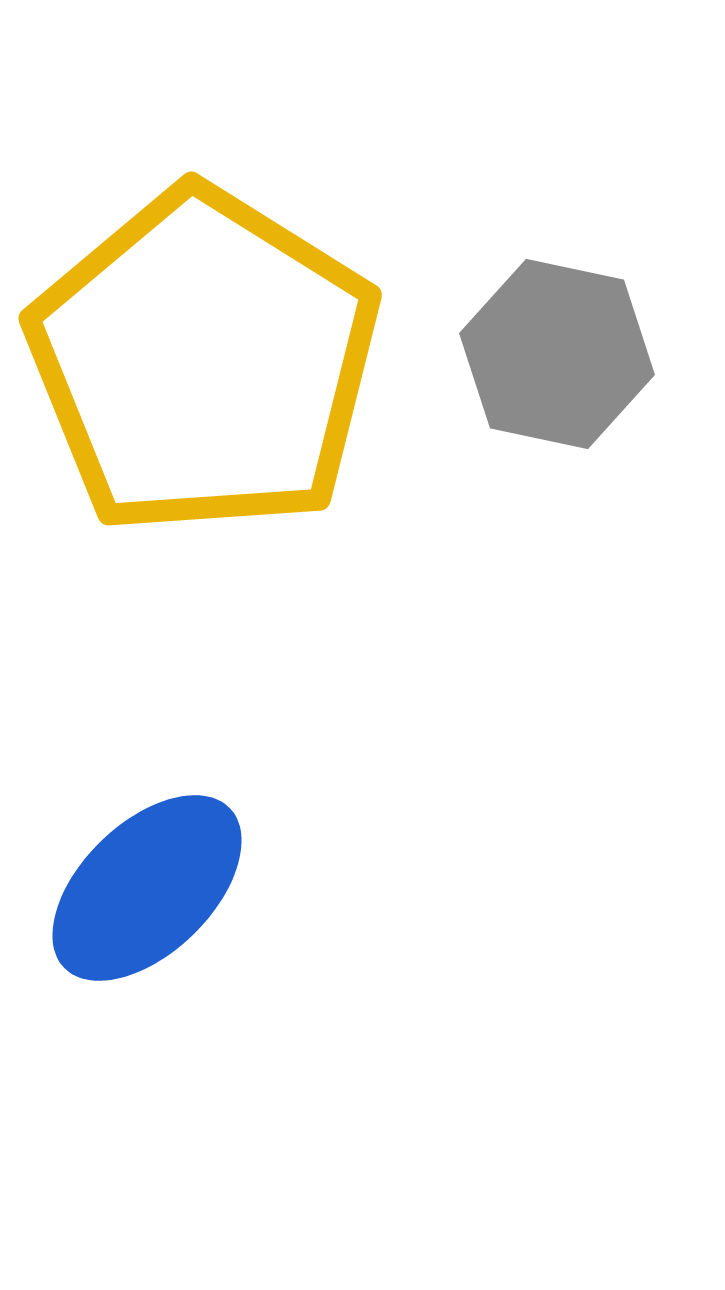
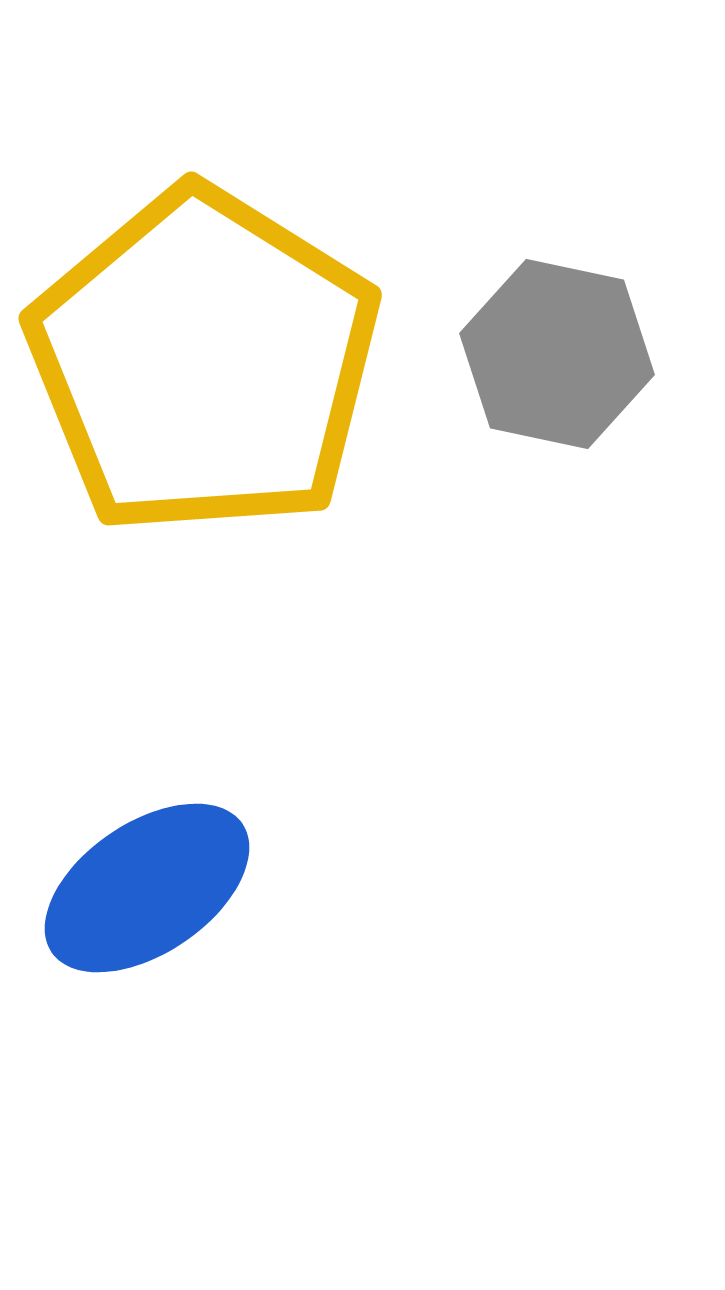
blue ellipse: rotated 10 degrees clockwise
